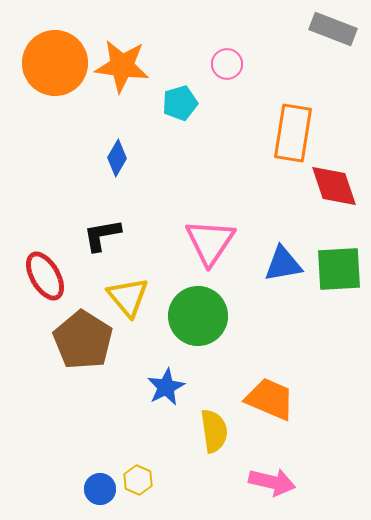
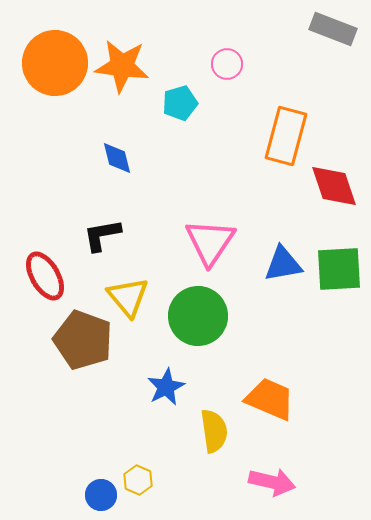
orange rectangle: moved 7 px left, 3 px down; rotated 6 degrees clockwise
blue diamond: rotated 45 degrees counterclockwise
brown pentagon: rotated 12 degrees counterclockwise
blue circle: moved 1 px right, 6 px down
